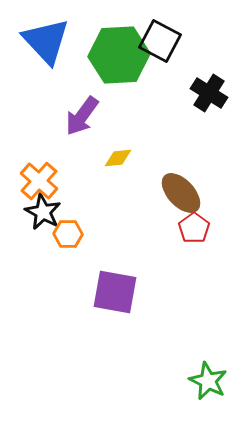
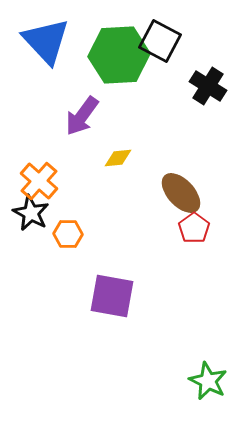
black cross: moved 1 px left, 7 px up
black star: moved 12 px left, 1 px down
purple square: moved 3 px left, 4 px down
